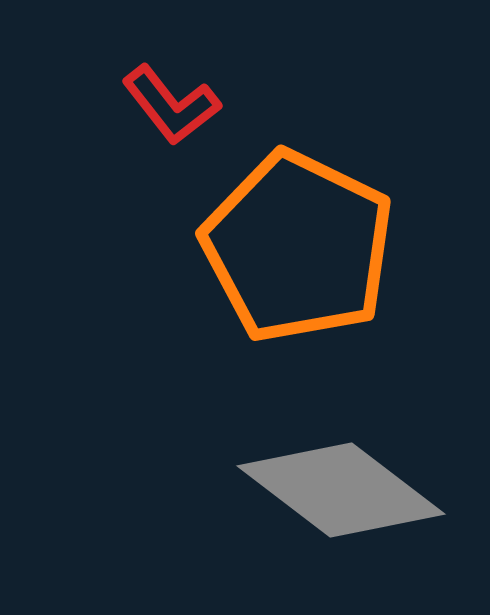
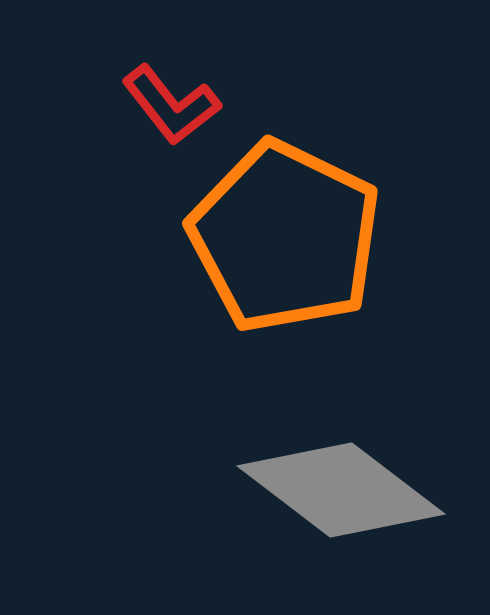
orange pentagon: moved 13 px left, 10 px up
